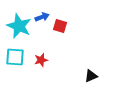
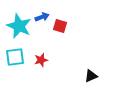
cyan square: rotated 12 degrees counterclockwise
